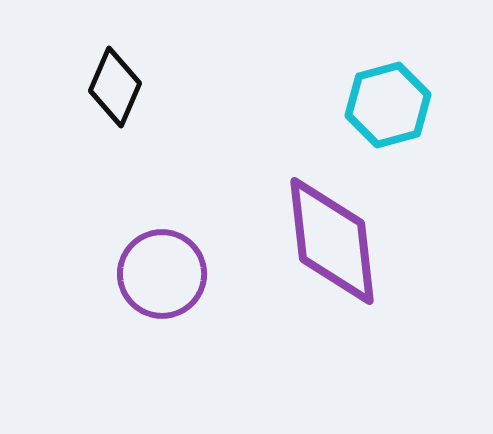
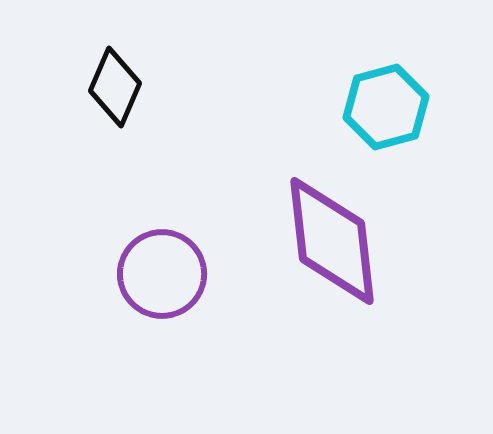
cyan hexagon: moved 2 px left, 2 px down
